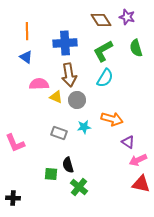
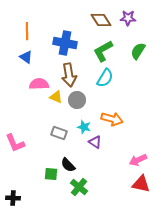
purple star: moved 1 px right, 1 px down; rotated 14 degrees counterclockwise
blue cross: rotated 15 degrees clockwise
green semicircle: moved 2 px right, 3 px down; rotated 48 degrees clockwise
cyan star: rotated 24 degrees clockwise
purple triangle: moved 33 px left
black semicircle: rotated 28 degrees counterclockwise
